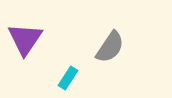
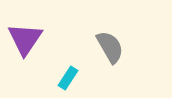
gray semicircle: rotated 64 degrees counterclockwise
